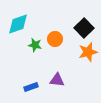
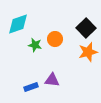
black square: moved 2 px right
purple triangle: moved 5 px left
